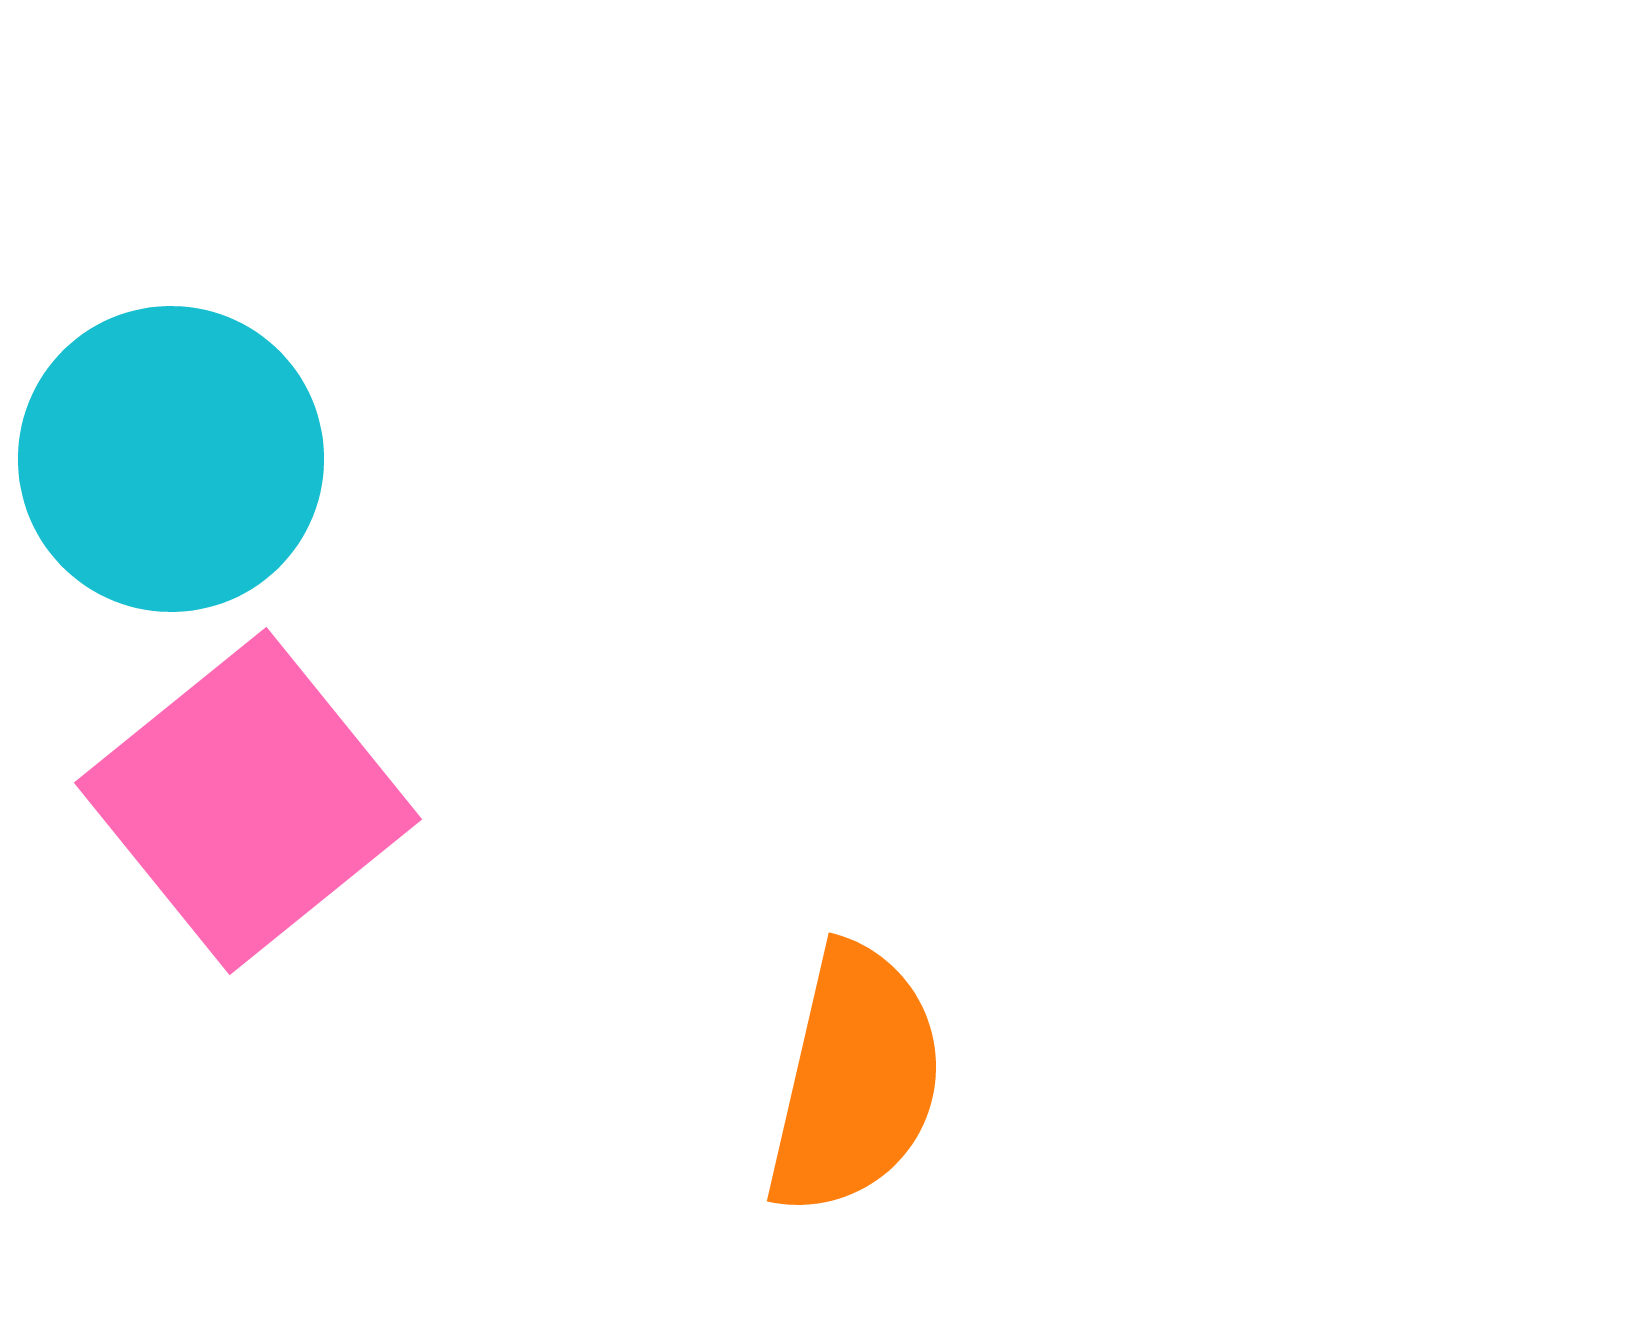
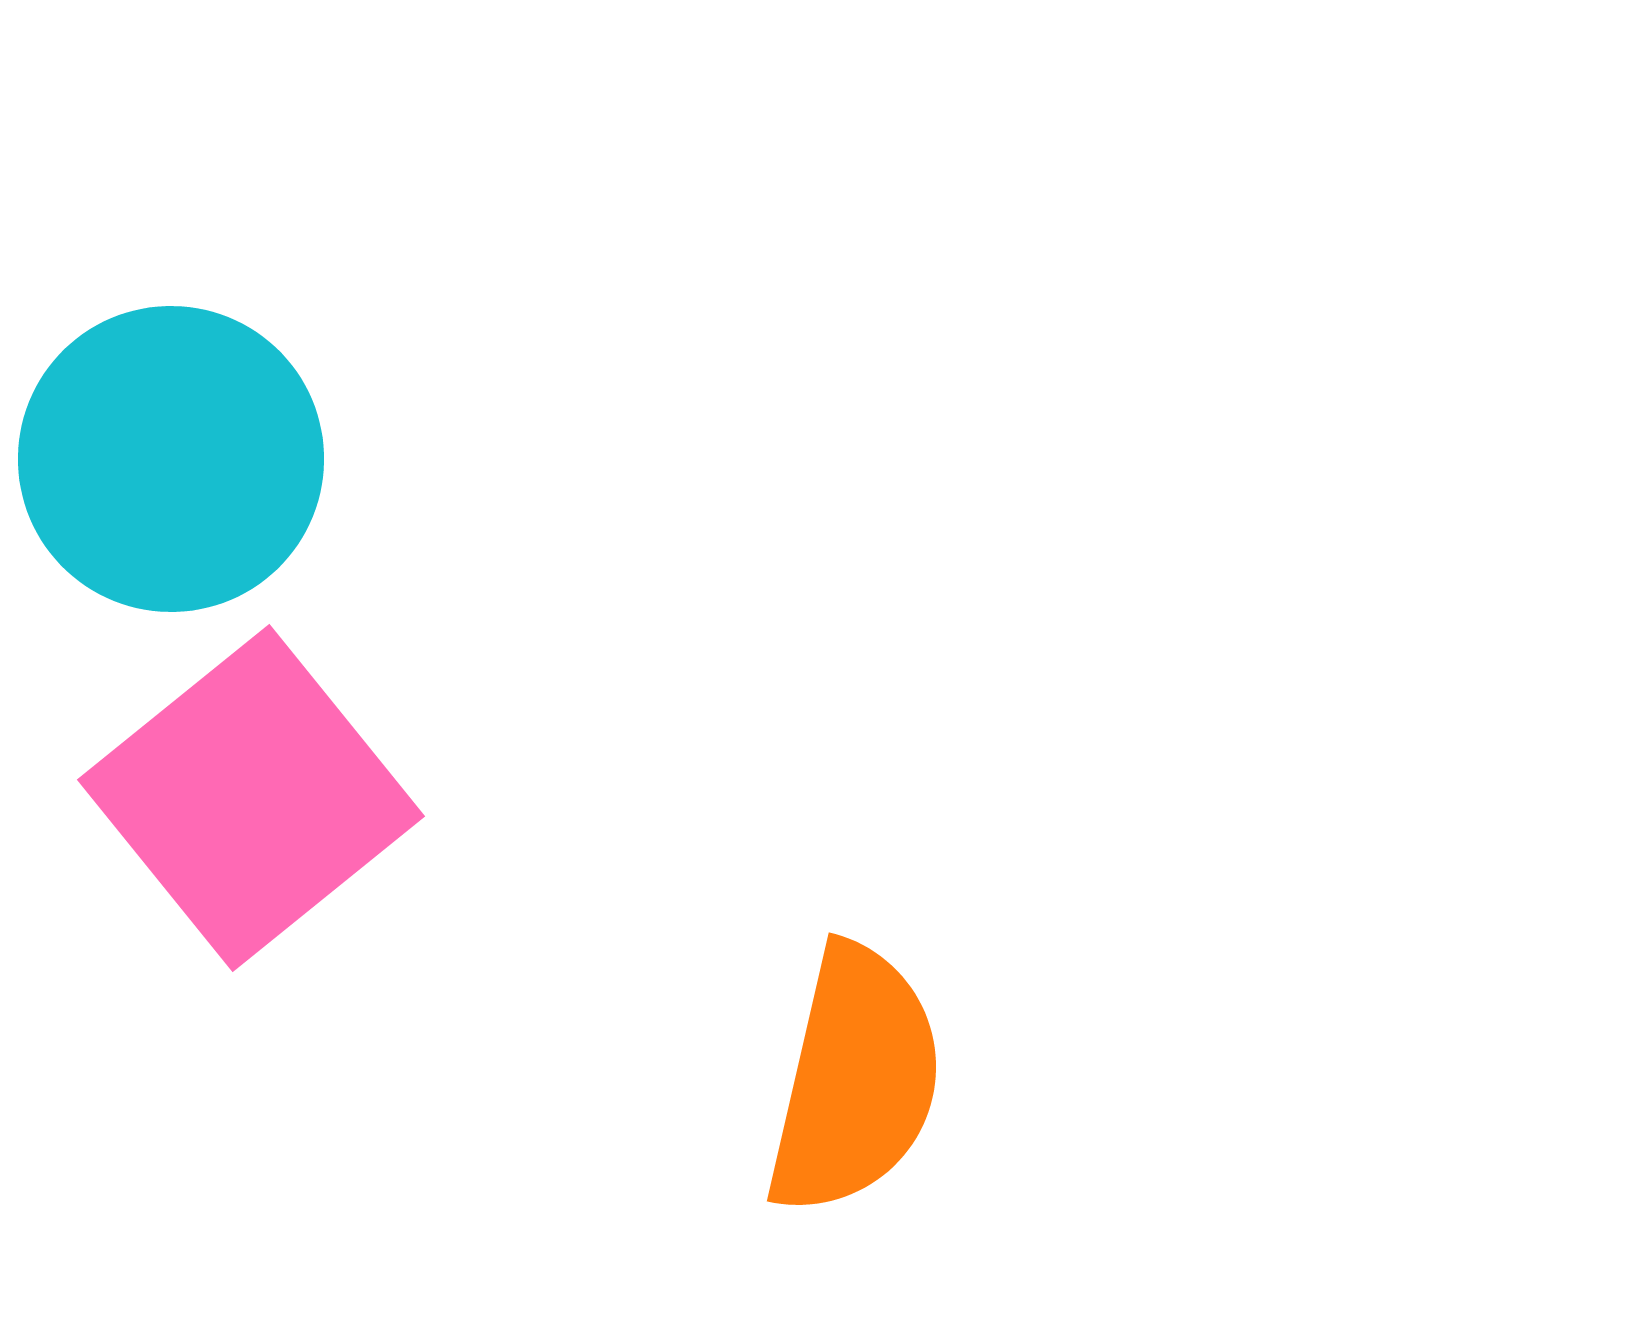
pink square: moved 3 px right, 3 px up
